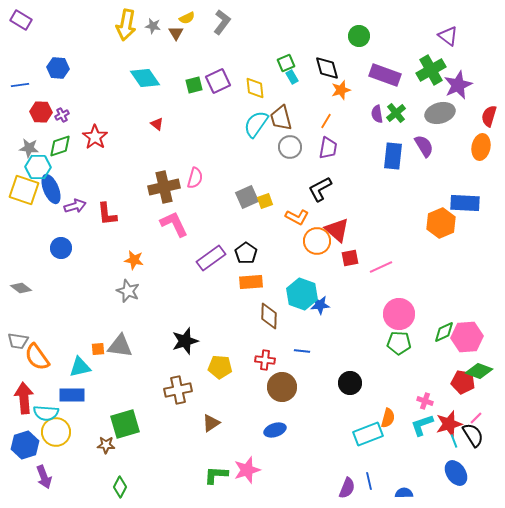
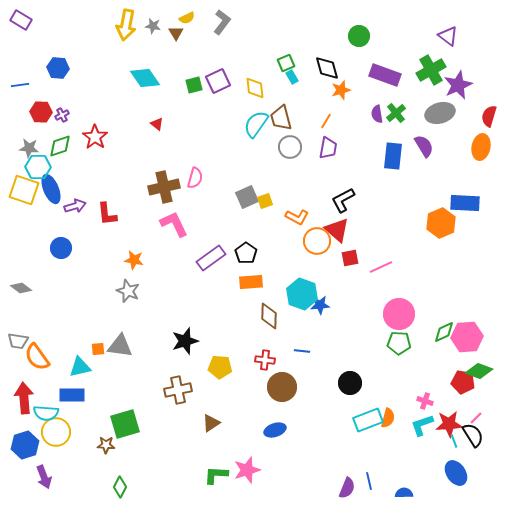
black L-shape at (320, 189): moved 23 px right, 11 px down
red star at (449, 424): rotated 12 degrees clockwise
cyan rectangle at (368, 434): moved 14 px up
